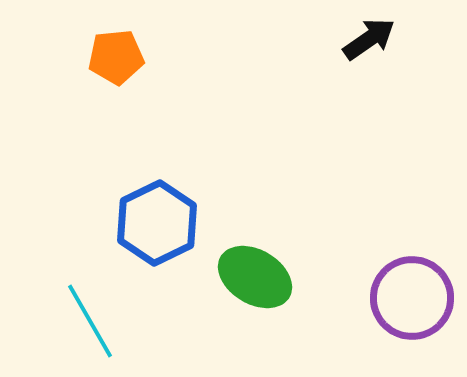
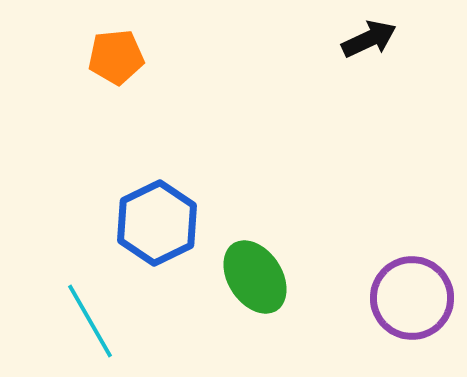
black arrow: rotated 10 degrees clockwise
green ellipse: rotated 26 degrees clockwise
